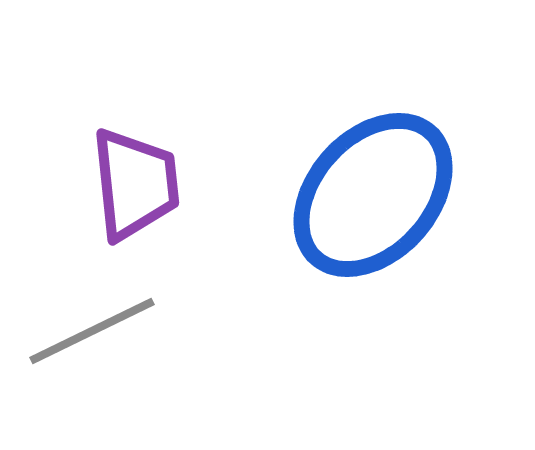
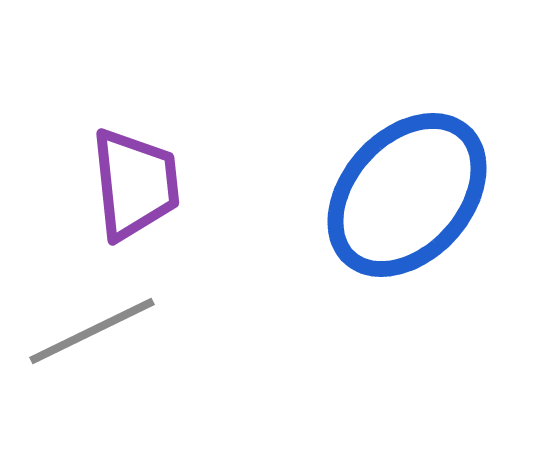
blue ellipse: moved 34 px right
